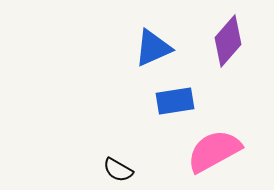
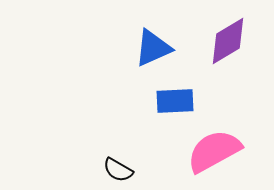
purple diamond: rotated 18 degrees clockwise
blue rectangle: rotated 6 degrees clockwise
